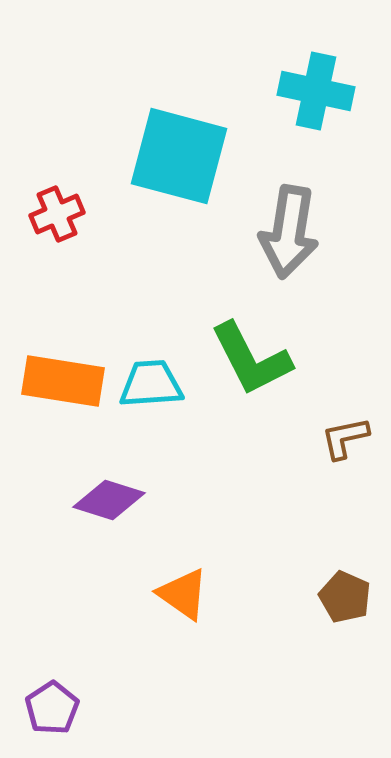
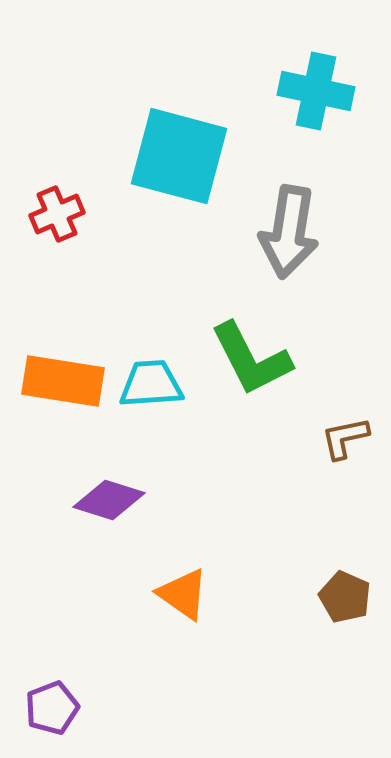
purple pentagon: rotated 12 degrees clockwise
